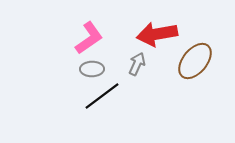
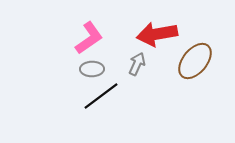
black line: moved 1 px left
